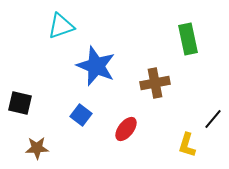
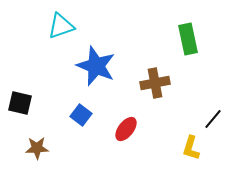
yellow L-shape: moved 4 px right, 3 px down
